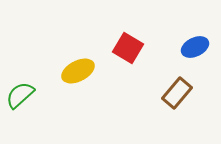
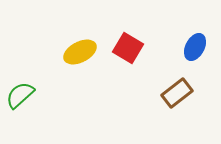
blue ellipse: rotated 36 degrees counterclockwise
yellow ellipse: moved 2 px right, 19 px up
brown rectangle: rotated 12 degrees clockwise
